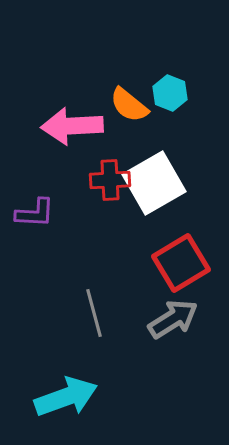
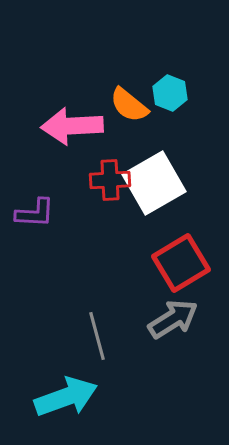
gray line: moved 3 px right, 23 px down
